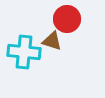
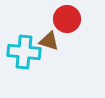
brown triangle: moved 3 px left
